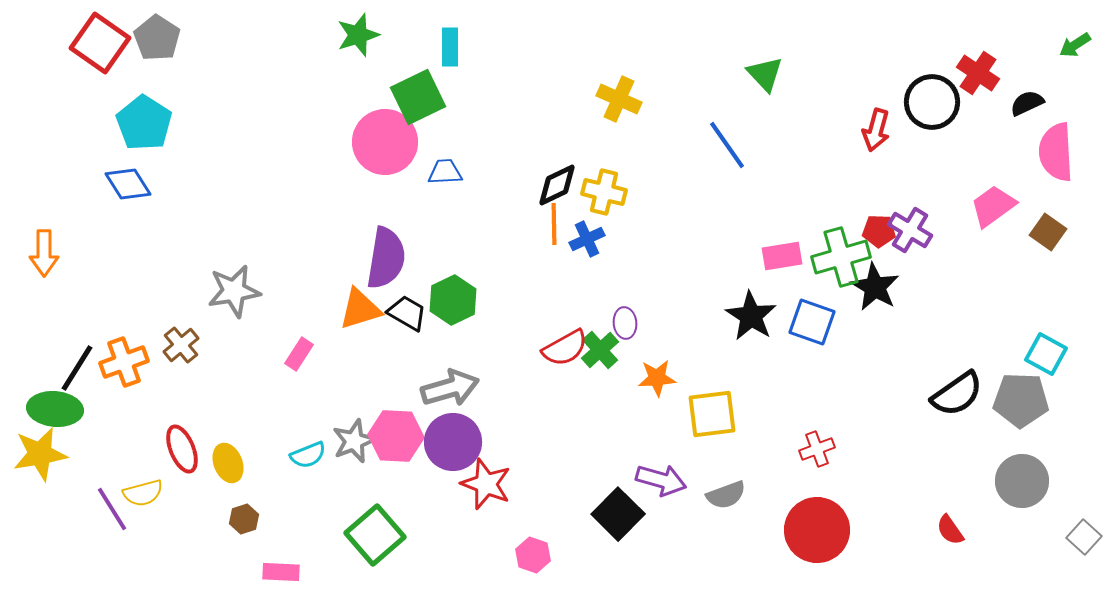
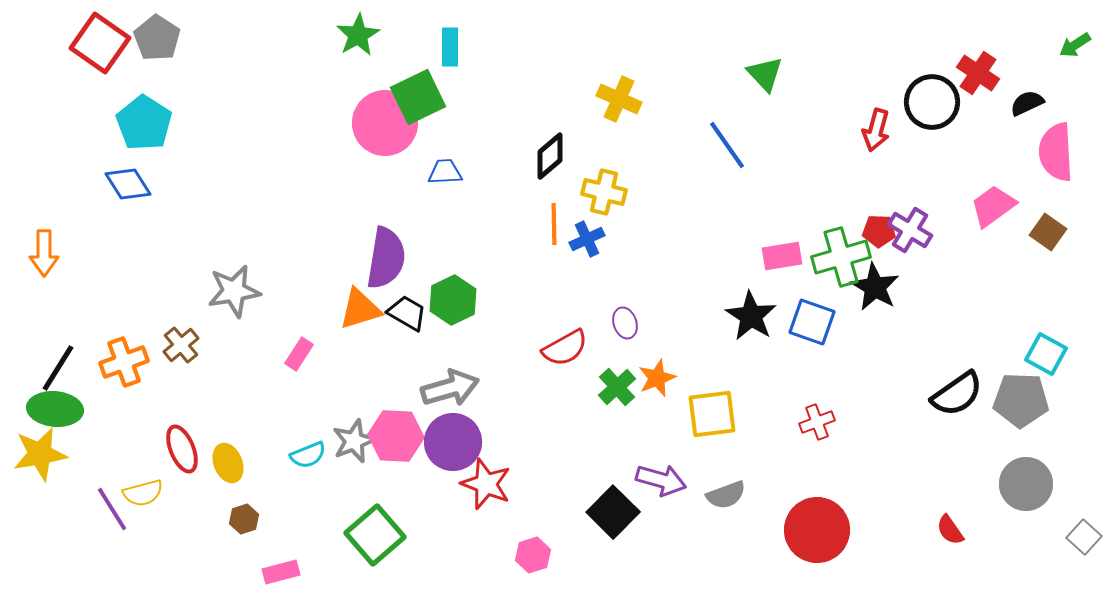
green star at (358, 35): rotated 12 degrees counterclockwise
pink circle at (385, 142): moved 19 px up
black diamond at (557, 185): moved 7 px left, 29 px up; rotated 15 degrees counterclockwise
purple ellipse at (625, 323): rotated 12 degrees counterclockwise
green cross at (600, 350): moved 17 px right, 37 px down
black line at (77, 368): moved 19 px left
orange star at (657, 378): rotated 18 degrees counterclockwise
red cross at (817, 449): moved 27 px up
gray circle at (1022, 481): moved 4 px right, 3 px down
black square at (618, 514): moved 5 px left, 2 px up
pink hexagon at (533, 555): rotated 24 degrees clockwise
pink rectangle at (281, 572): rotated 18 degrees counterclockwise
